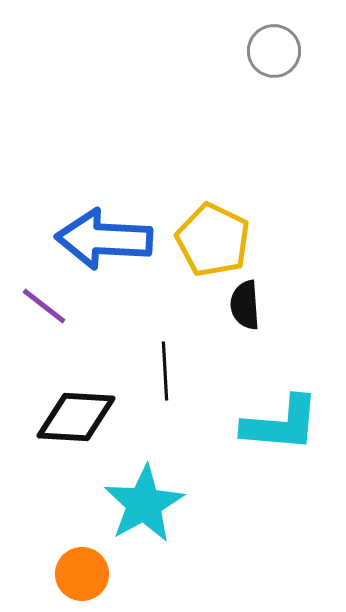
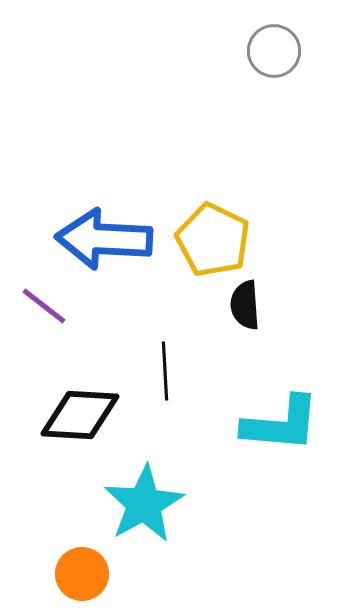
black diamond: moved 4 px right, 2 px up
